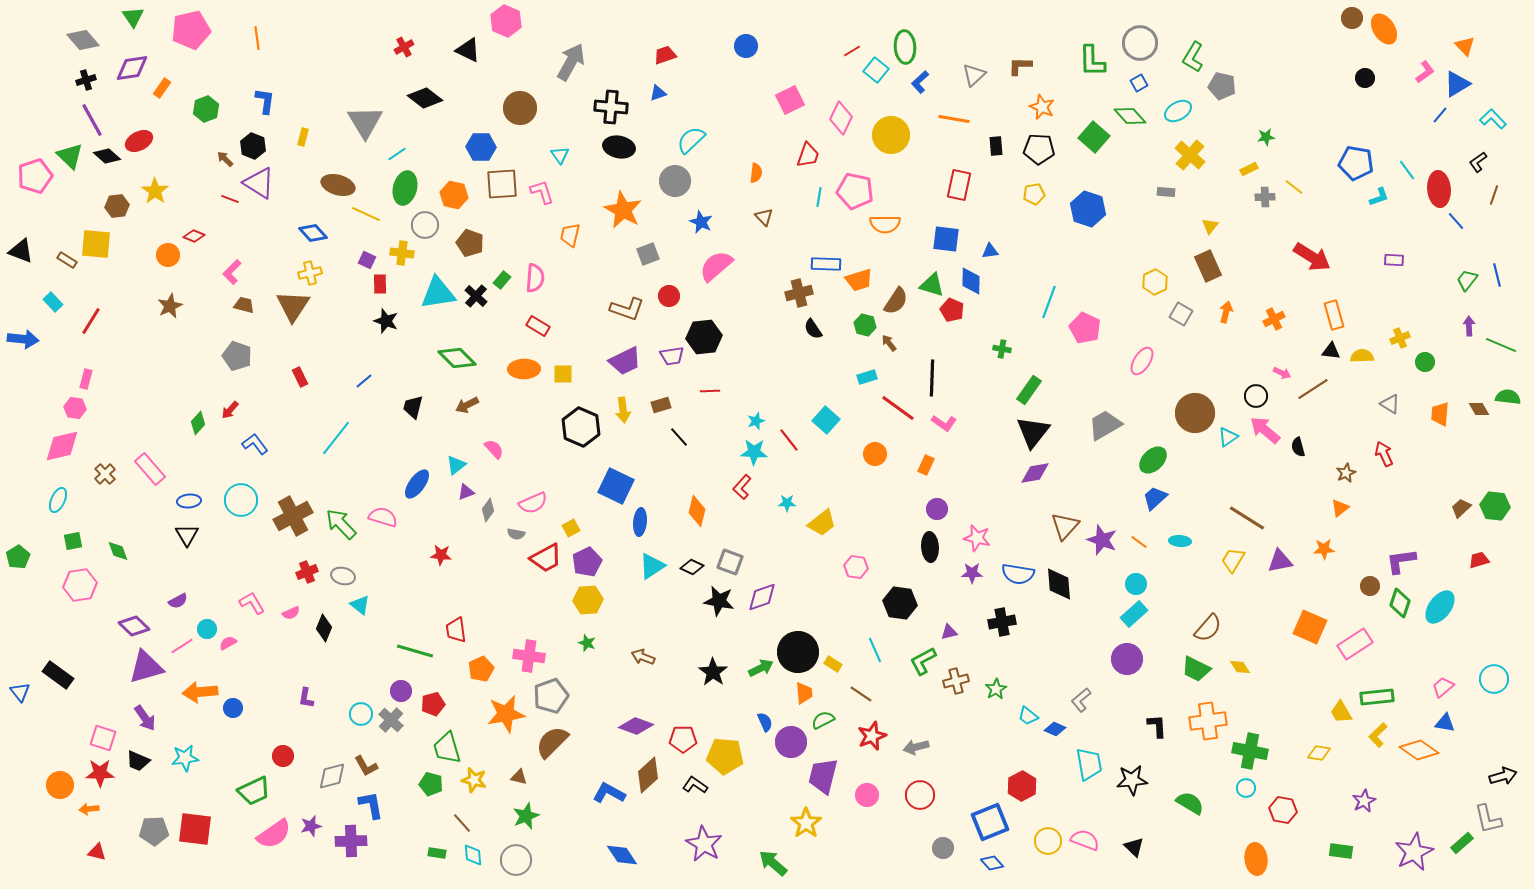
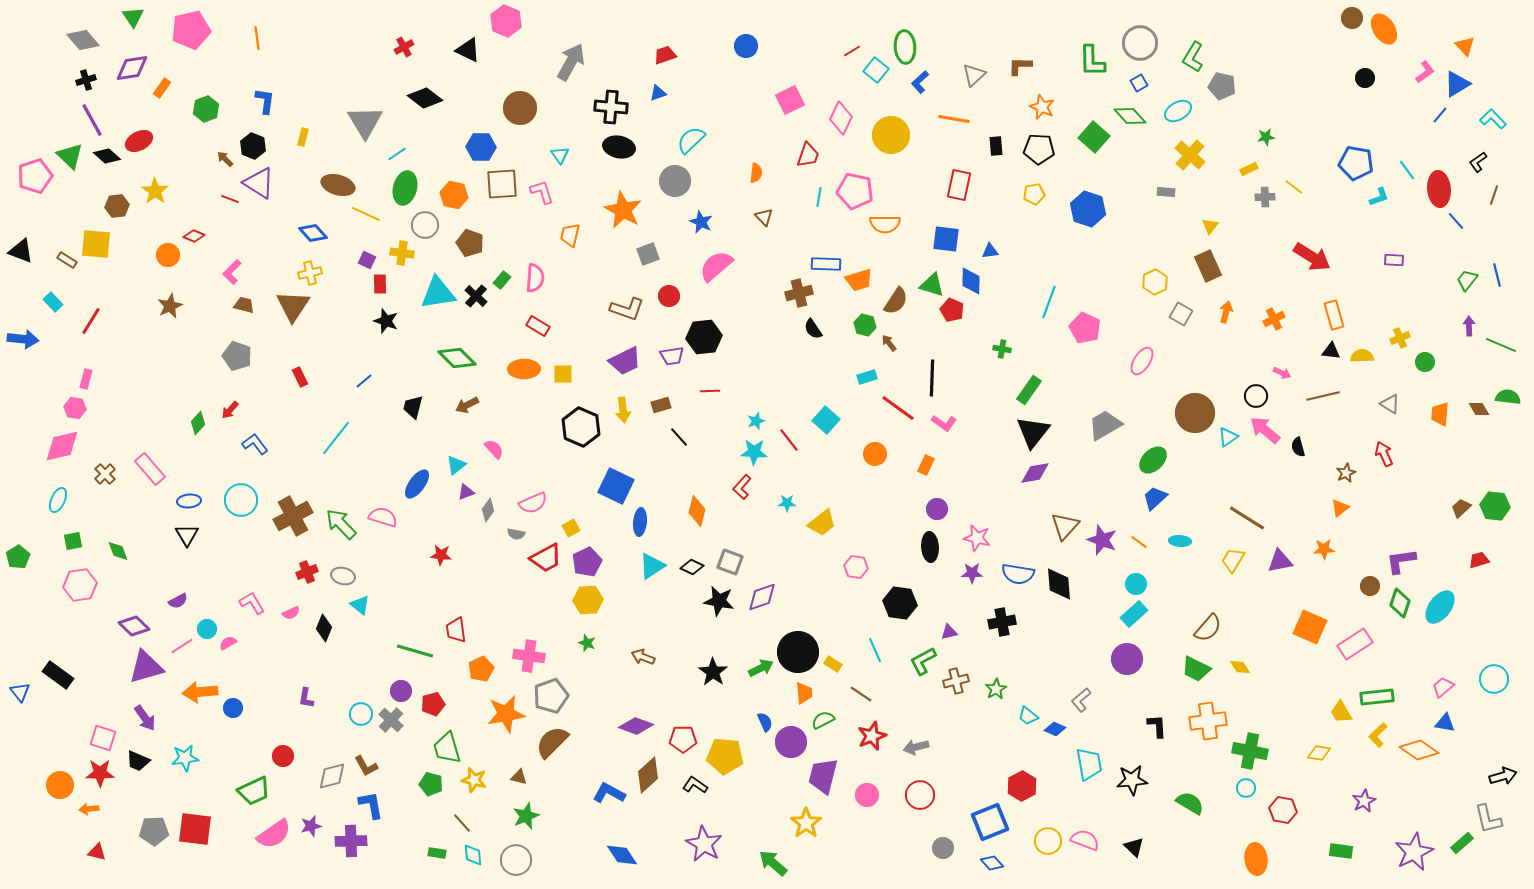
brown line at (1313, 389): moved 10 px right, 7 px down; rotated 20 degrees clockwise
